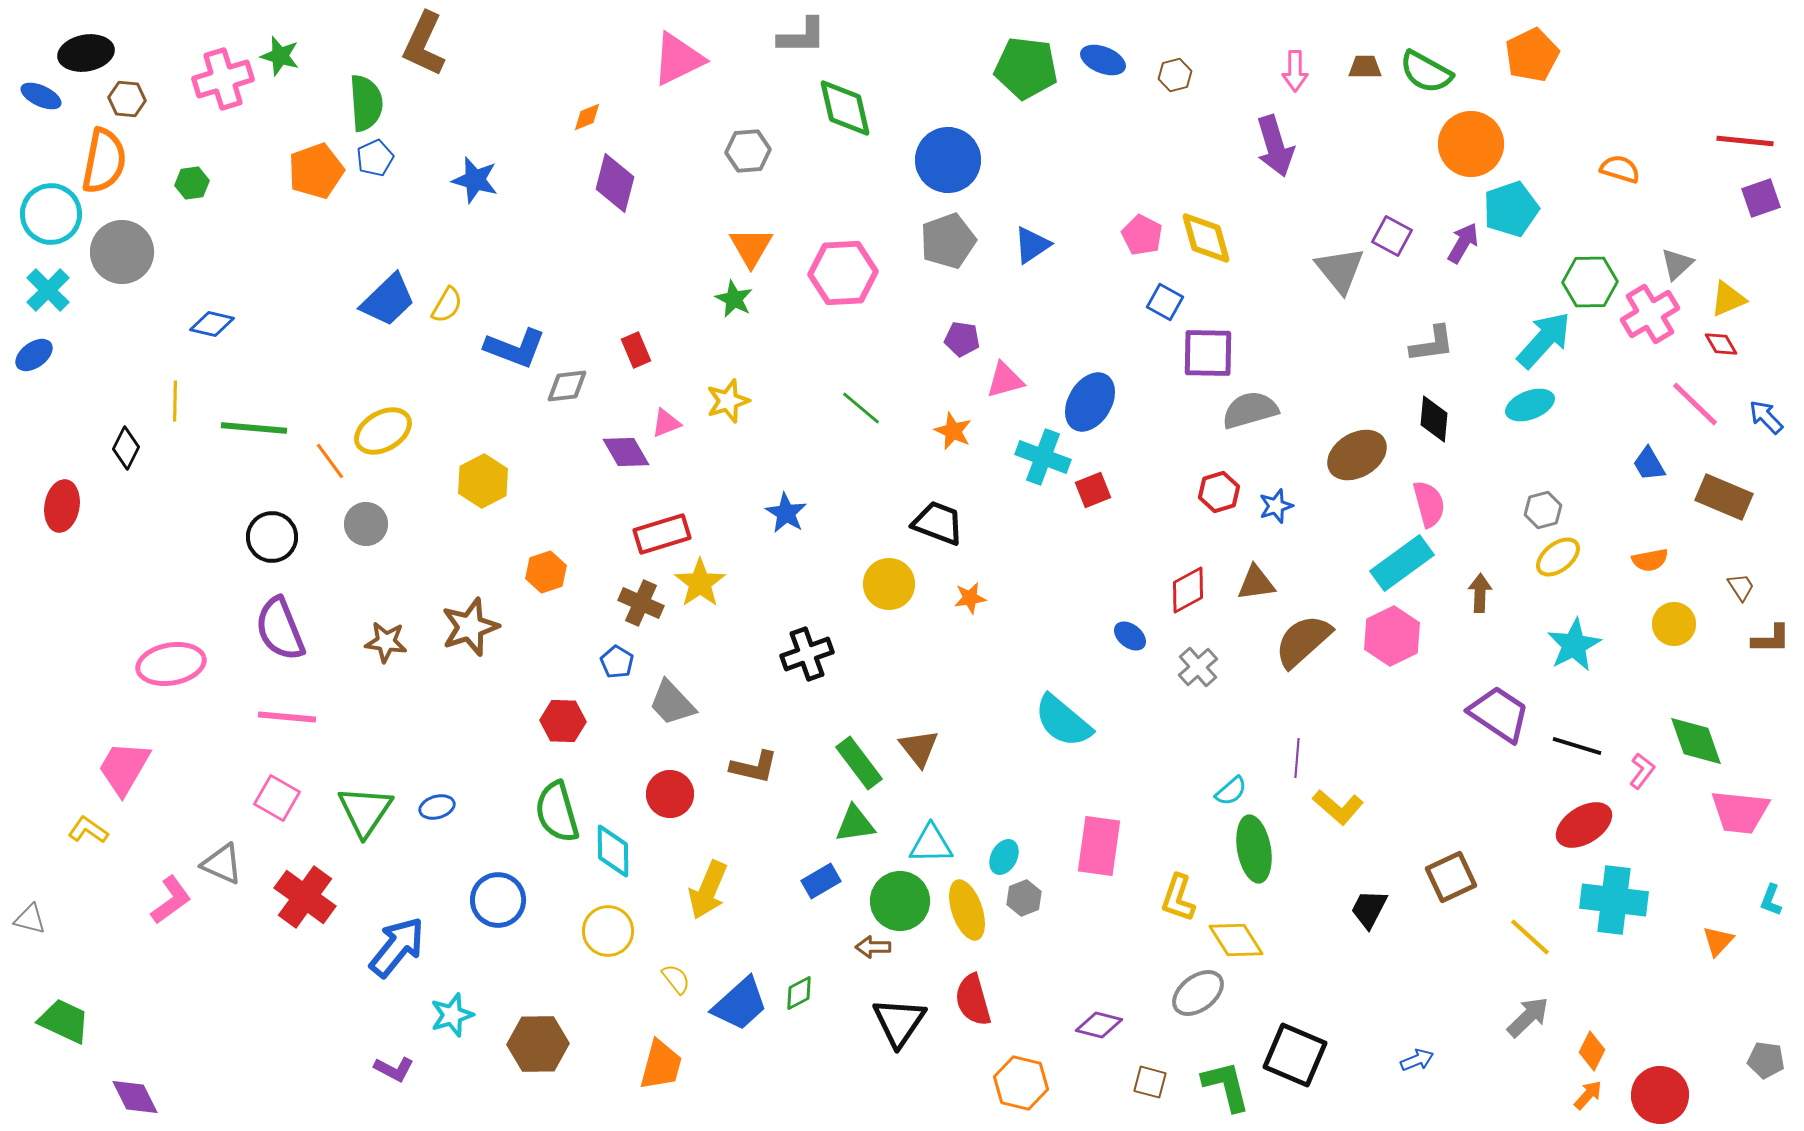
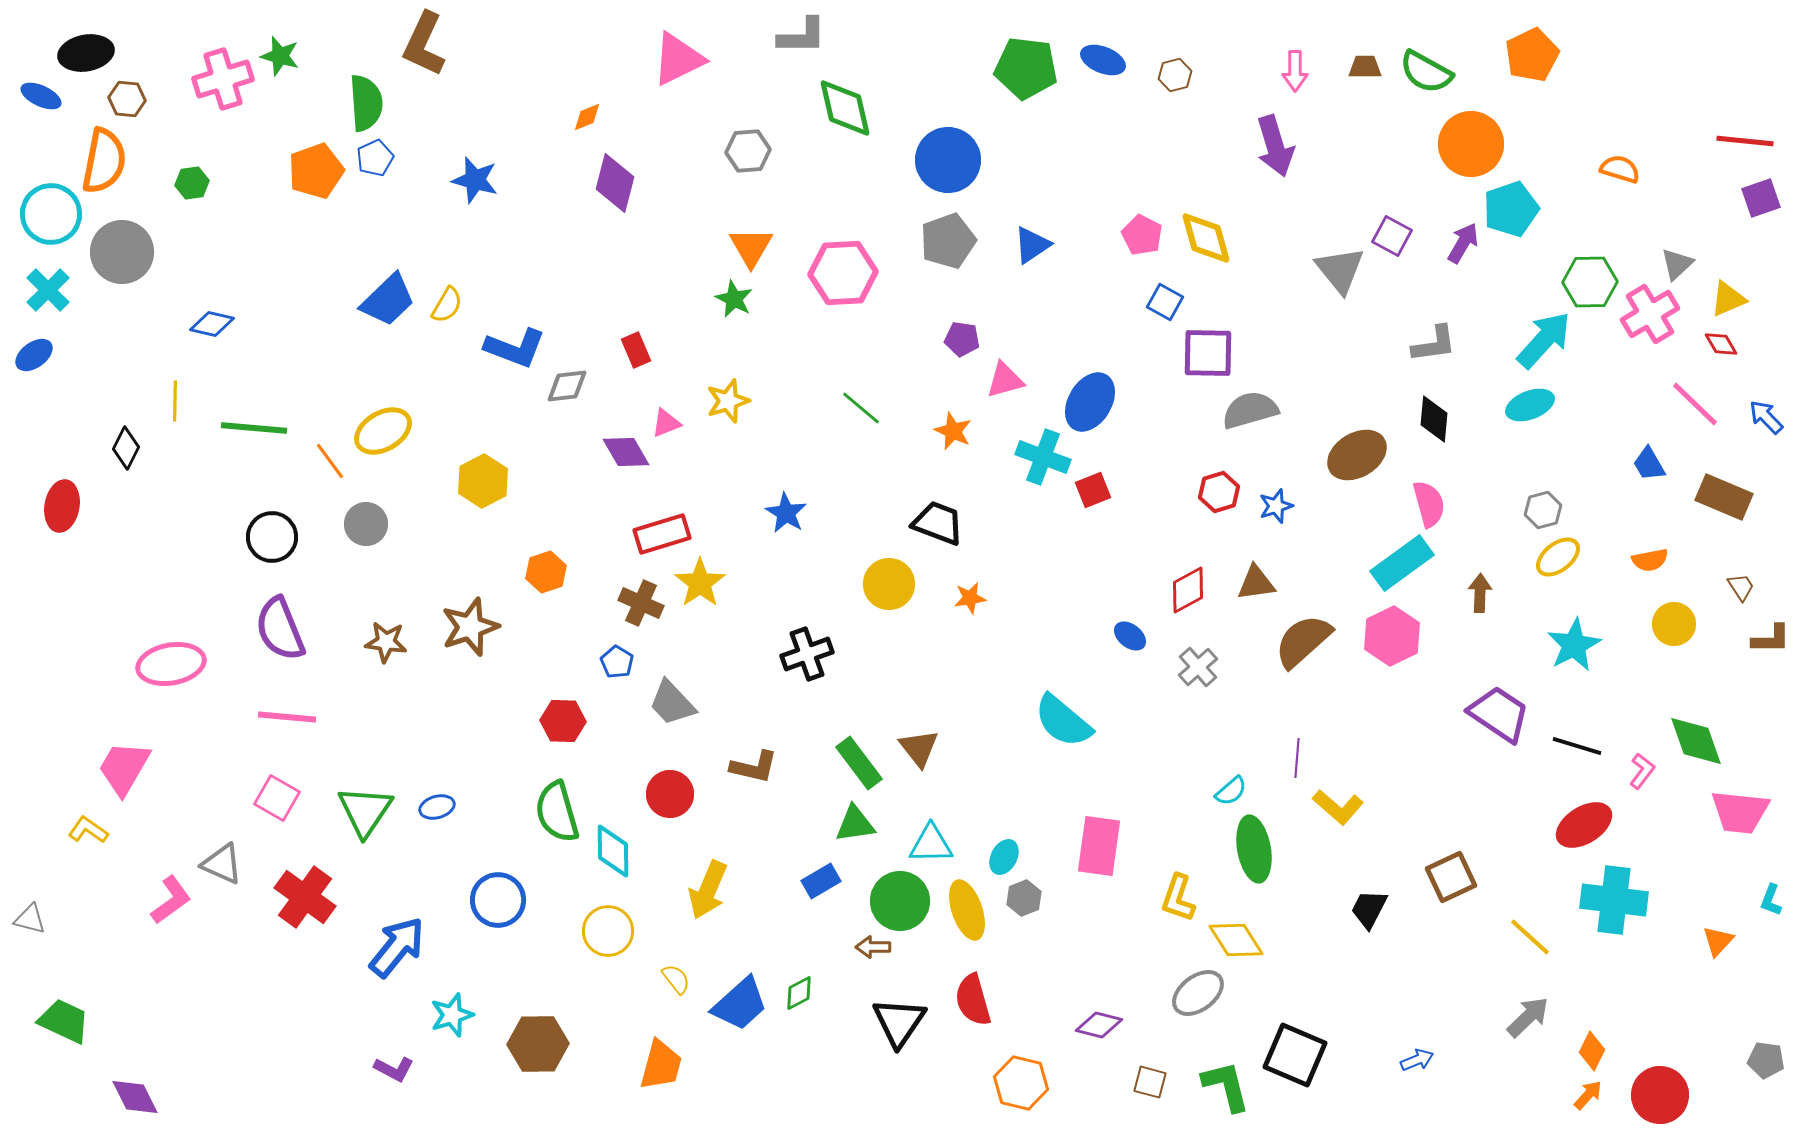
gray L-shape at (1432, 344): moved 2 px right
